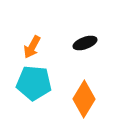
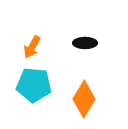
black ellipse: rotated 20 degrees clockwise
cyan pentagon: moved 2 px down
